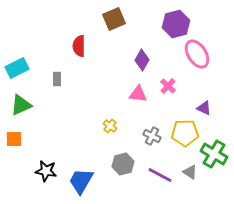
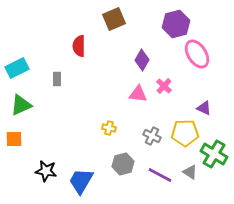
pink cross: moved 4 px left
yellow cross: moved 1 px left, 2 px down; rotated 24 degrees counterclockwise
